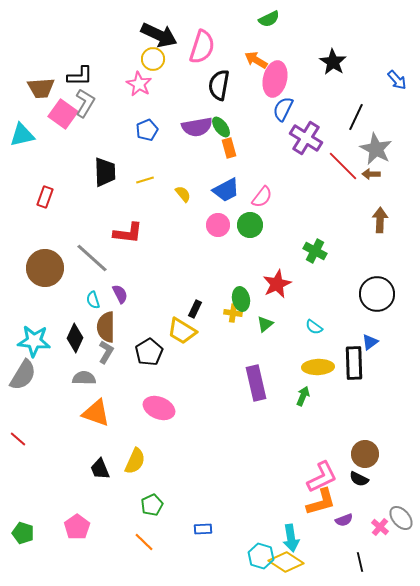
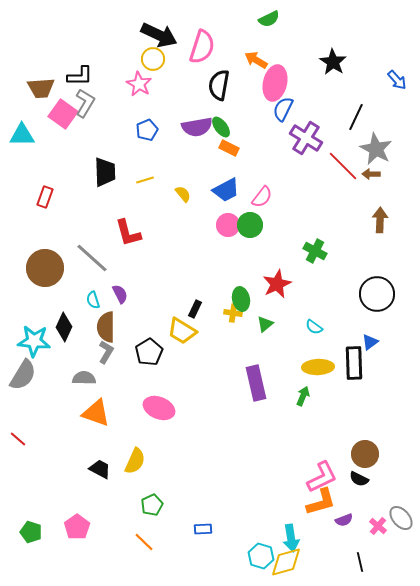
pink ellipse at (275, 79): moved 4 px down
cyan triangle at (22, 135): rotated 12 degrees clockwise
orange rectangle at (229, 148): rotated 48 degrees counterclockwise
pink circle at (218, 225): moved 10 px right
red L-shape at (128, 233): rotated 68 degrees clockwise
black diamond at (75, 338): moved 11 px left, 11 px up
black trapezoid at (100, 469): rotated 140 degrees clockwise
pink cross at (380, 527): moved 2 px left, 1 px up
green pentagon at (23, 533): moved 8 px right, 1 px up
yellow diamond at (286, 562): rotated 48 degrees counterclockwise
